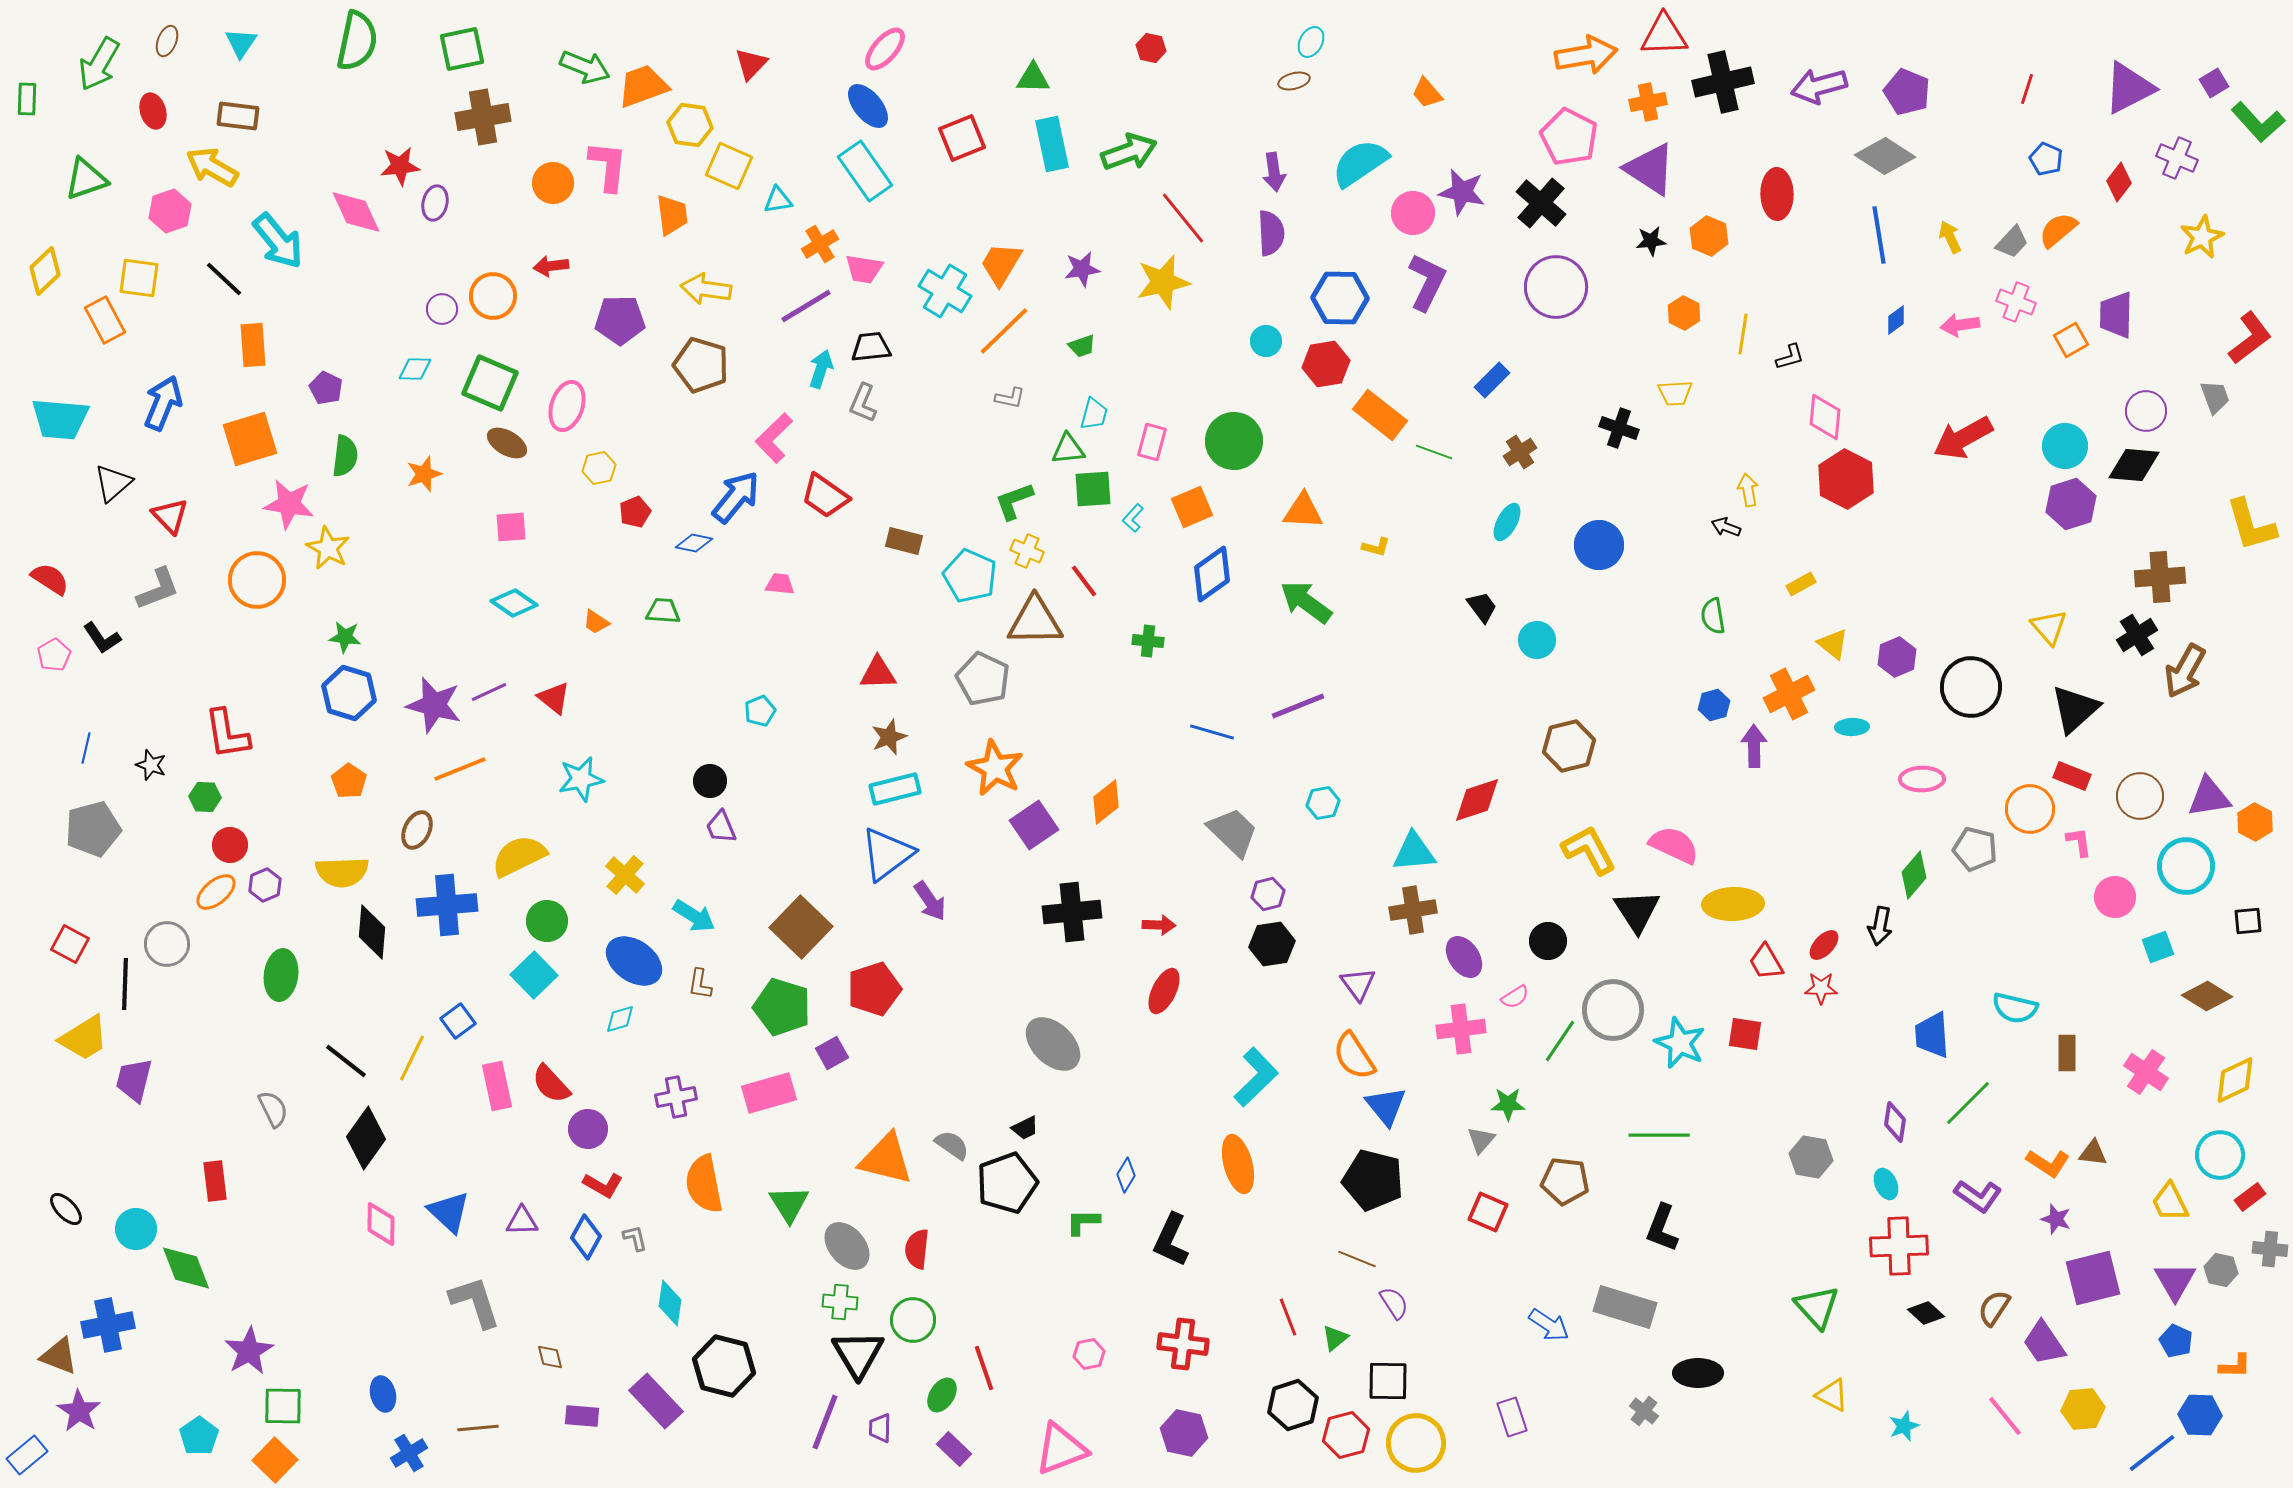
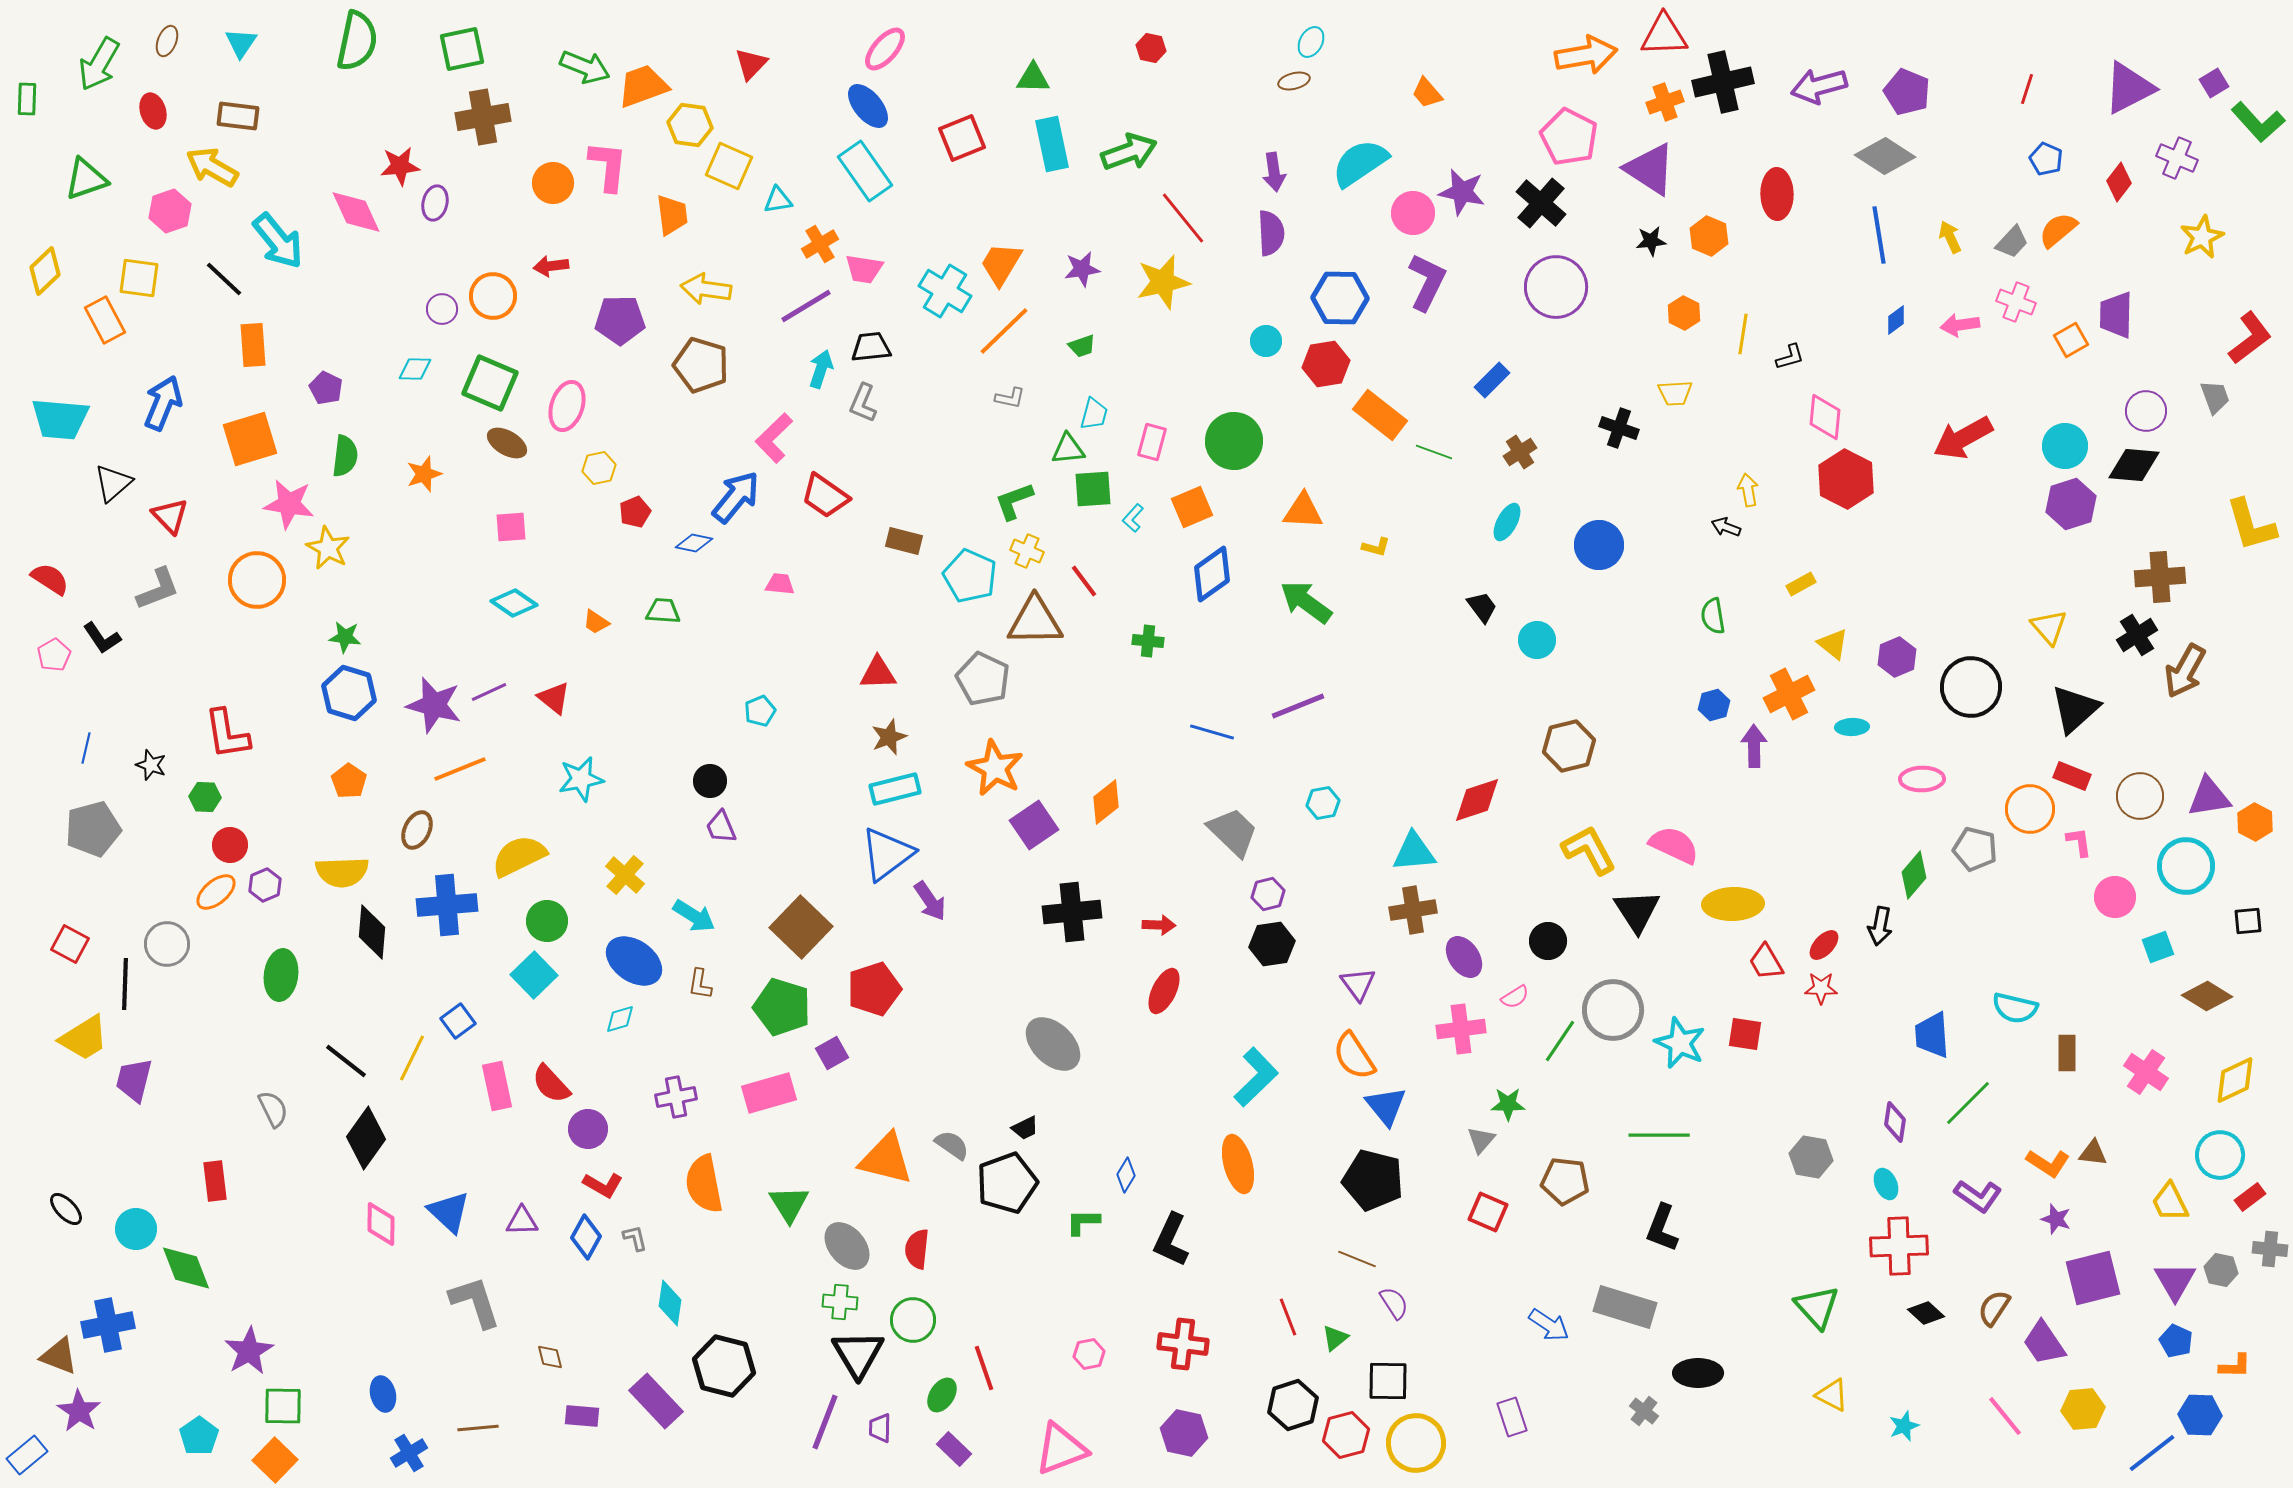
orange cross at (1648, 102): moved 17 px right; rotated 9 degrees counterclockwise
